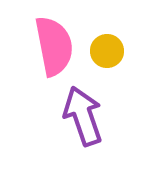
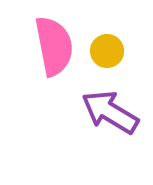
purple arrow: moved 27 px right, 4 px up; rotated 40 degrees counterclockwise
